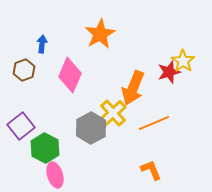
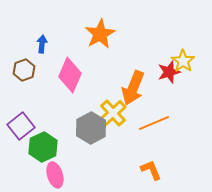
green hexagon: moved 2 px left, 1 px up; rotated 8 degrees clockwise
